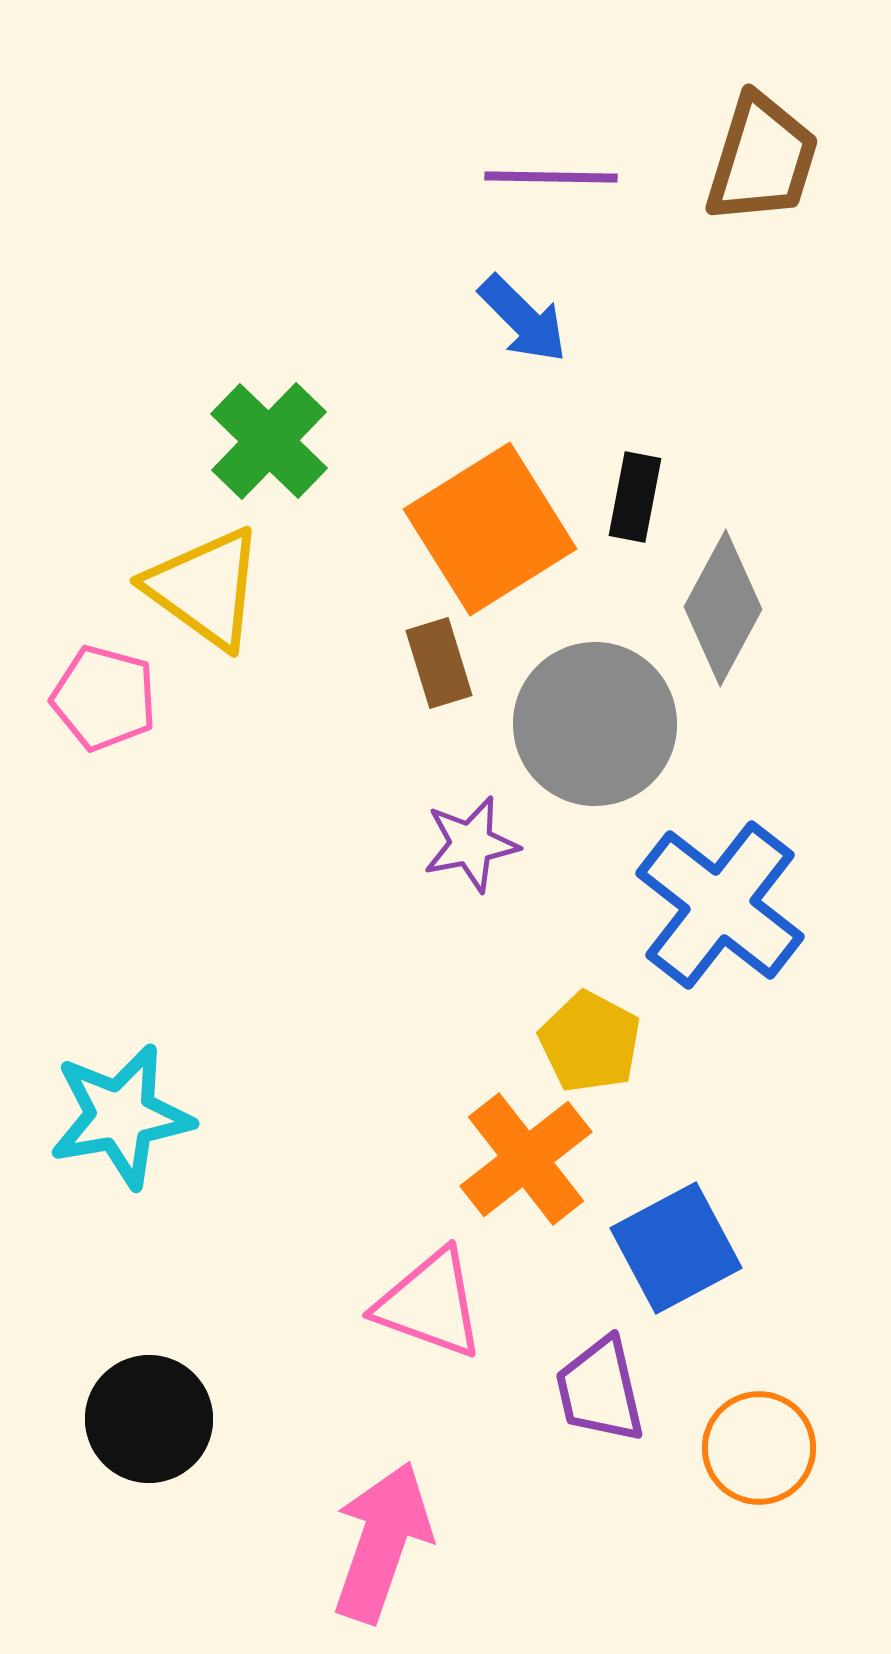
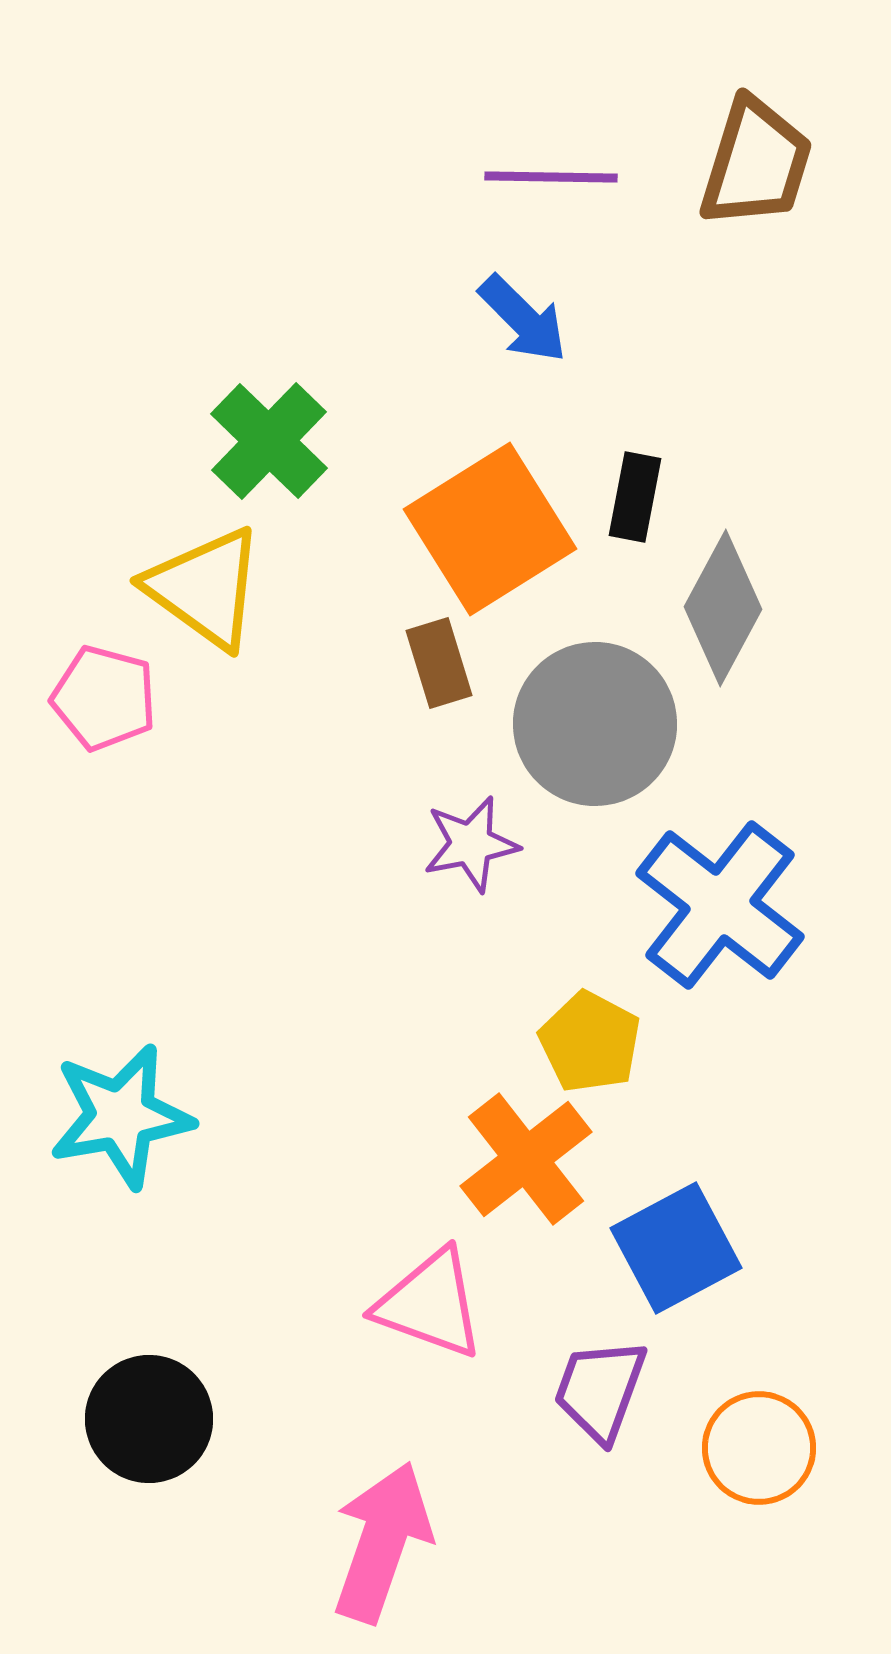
brown trapezoid: moved 6 px left, 4 px down
purple trapezoid: rotated 33 degrees clockwise
